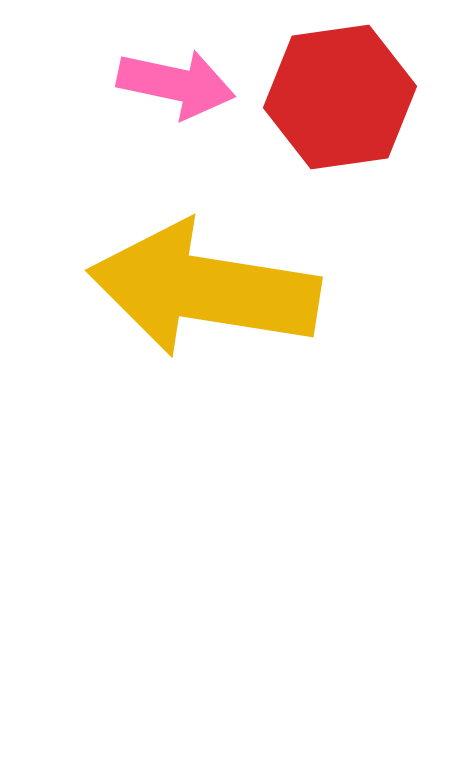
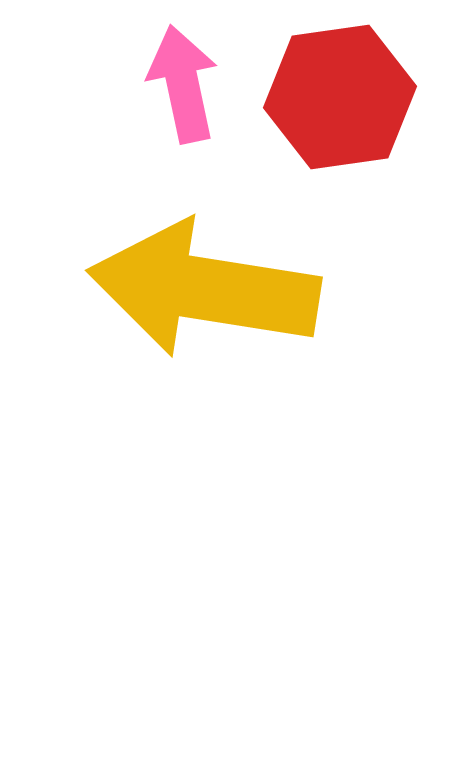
pink arrow: moved 7 px right; rotated 114 degrees counterclockwise
